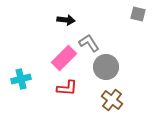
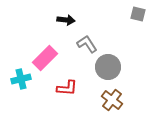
gray L-shape: moved 2 px left, 1 px down
pink rectangle: moved 19 px left
gray circle: moved 2 px right
